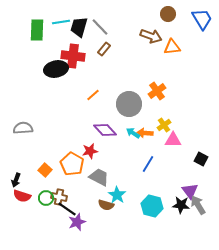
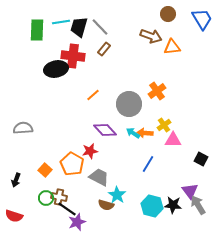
red semicircle: moved 8 px left, 20 px down
black star: moved 8 px left
